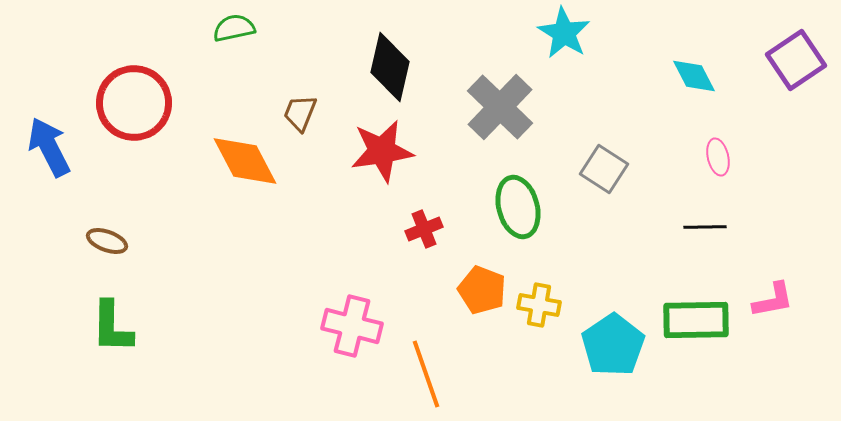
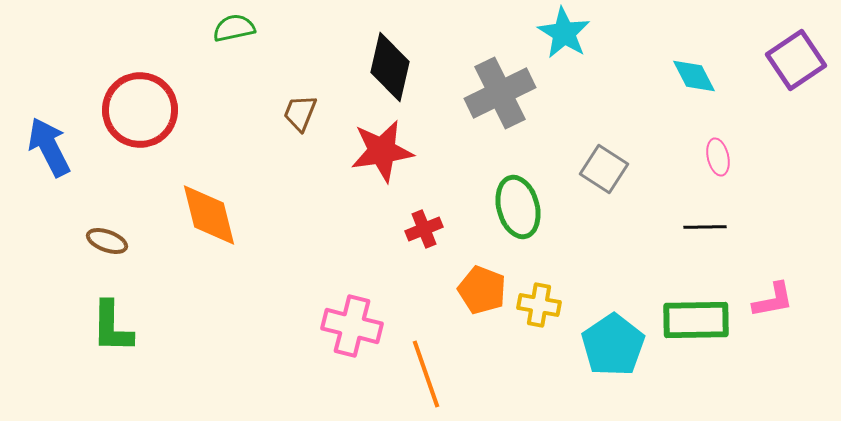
red circle: moved 6 px right, 7 px down
gray cross: moved 14 px up; rotated 20 degrees clockwise
orange diamond: moved 36 px left, 54 px down; rotated 14 degrees clockwise
